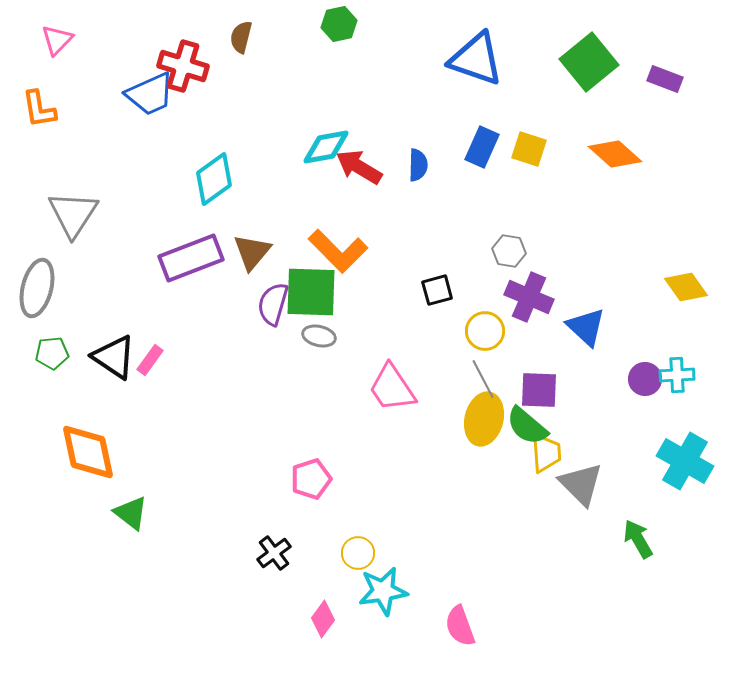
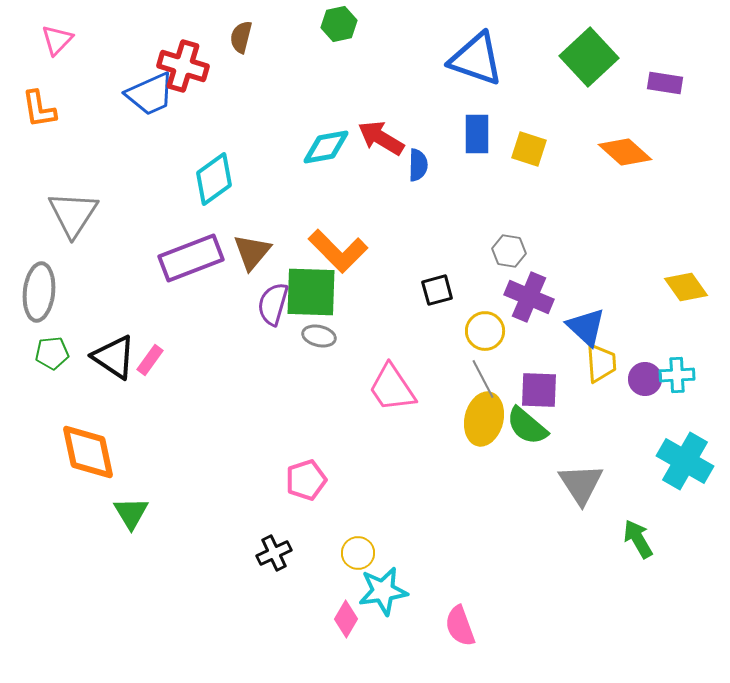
green square at (589, 62): moved 5 px up; rotated 4 degrees counterclockwise
purple rectangle at (665, 79): moved 4 px down; rotated 12 degrees counterclockwise
blue rectangle at (482, 147): moved 5 px left, 13 px up; rotated 24 degrees counterclockwise
orange diamond at (615, 154): moved 10 px right, 2 px up
red arrow at (359, 167): moved 22 px right, 29 px up
gray ellipse at (37, 288): moved 2 px right, 4 px down; rotated 8 degrees counterclockwise
yellow trapezoid at (546, 453): moved 55 px right, 90 px up
pink pentagon at (311, 479): moved 5 px left, 1 px down
gray triangle at (581, 484): rotated 12 degrees clockwise
green triangle at (131, 513): rotated 21 degrees clockwise
black cross at (274, 553): rotated 12 degrees clockwise
pink diamond at (323, 619): moved 23 px right; rotated 6 degrees counterclockwise
